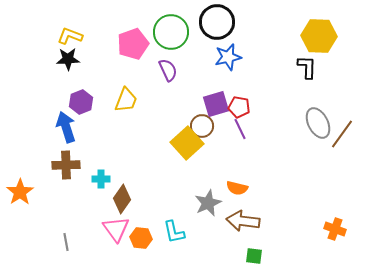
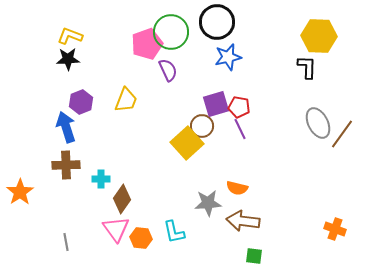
pink pentagon: moved 14 px right
gray star: rotated 20 degrees clockwise
